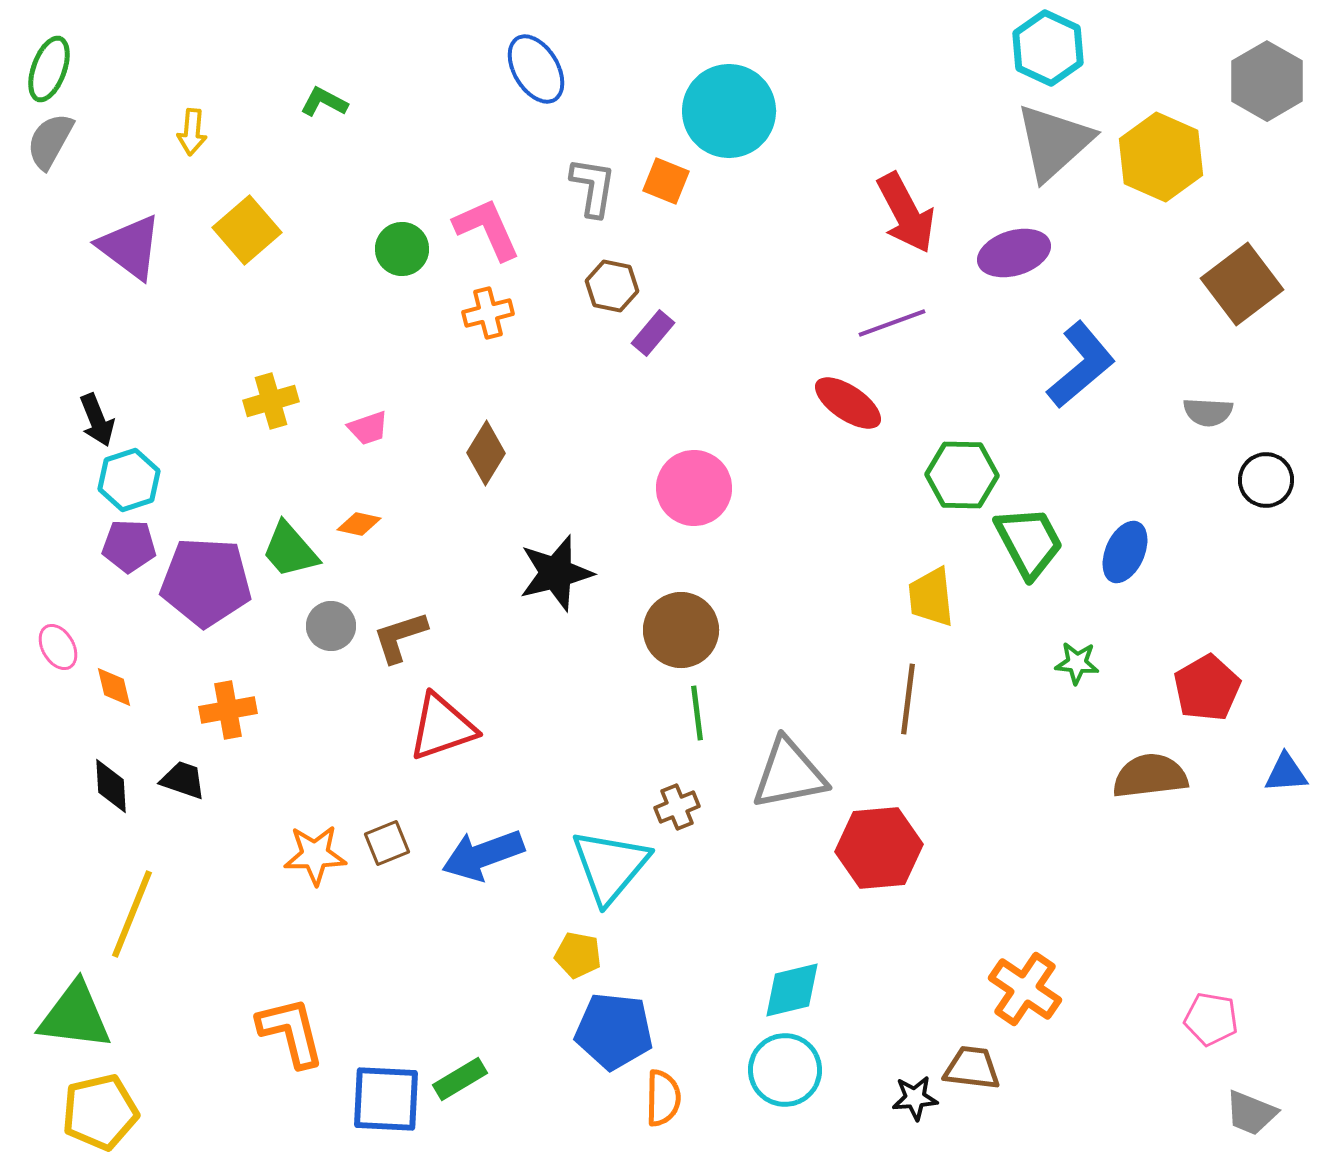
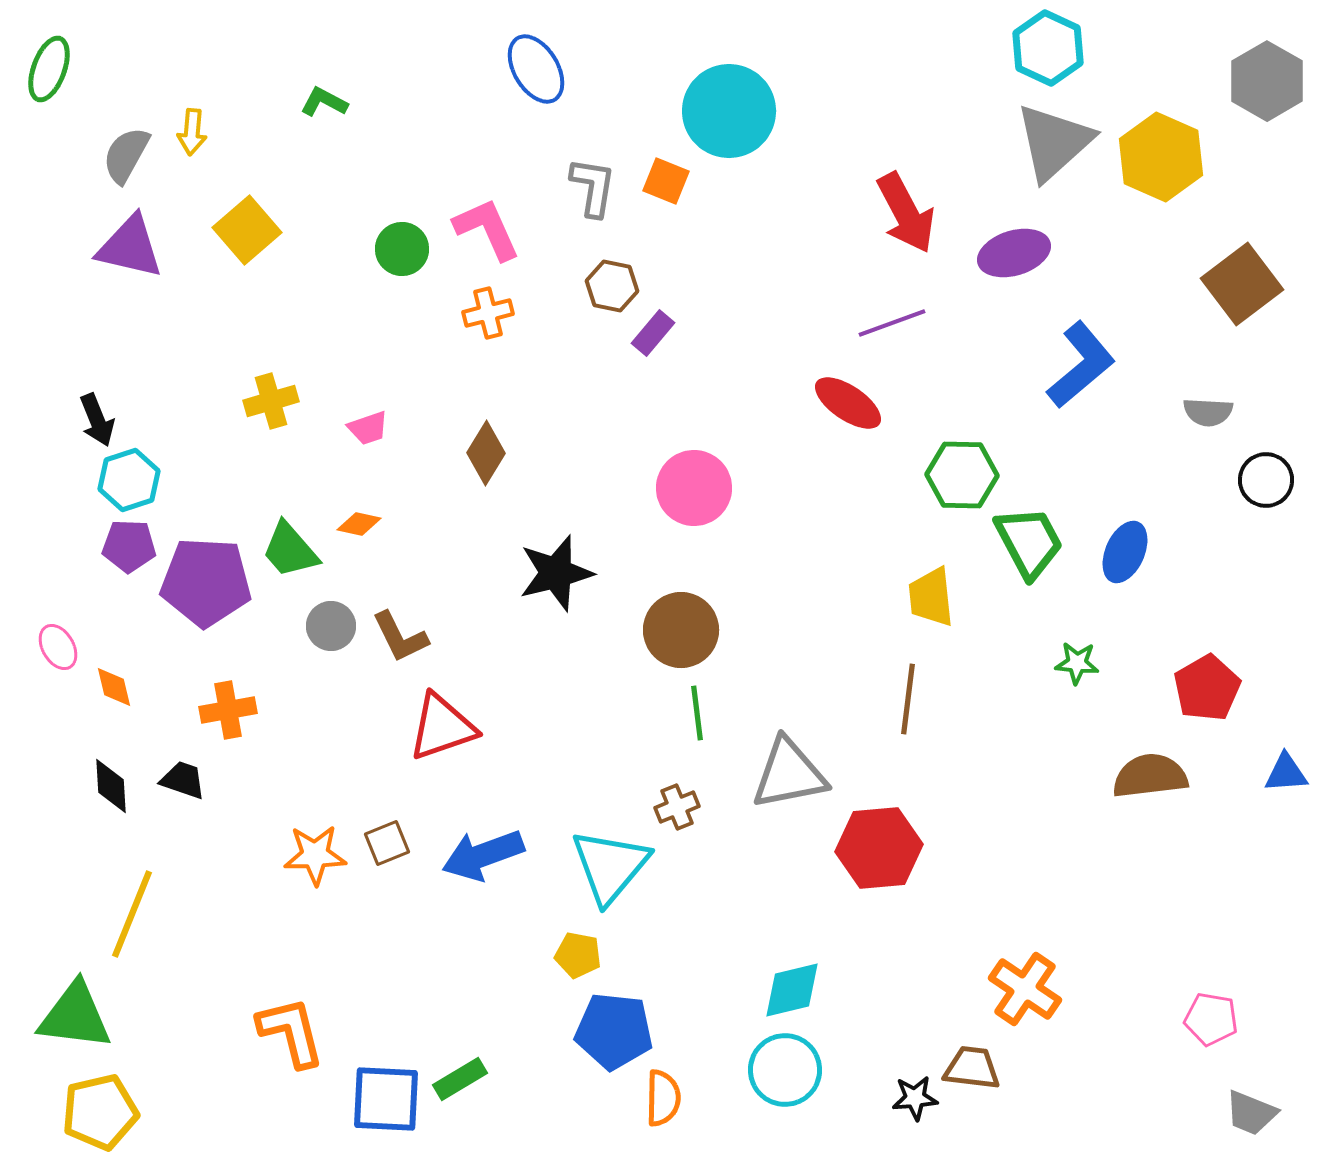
gray semicircle at (50, 141): moved 76 px right, 14 px down
purple triangle at (130, 247): rotated 24 degrees counterclockwise
brown L-shape at (400, 637): rotated 98 degrees counterclockwise
